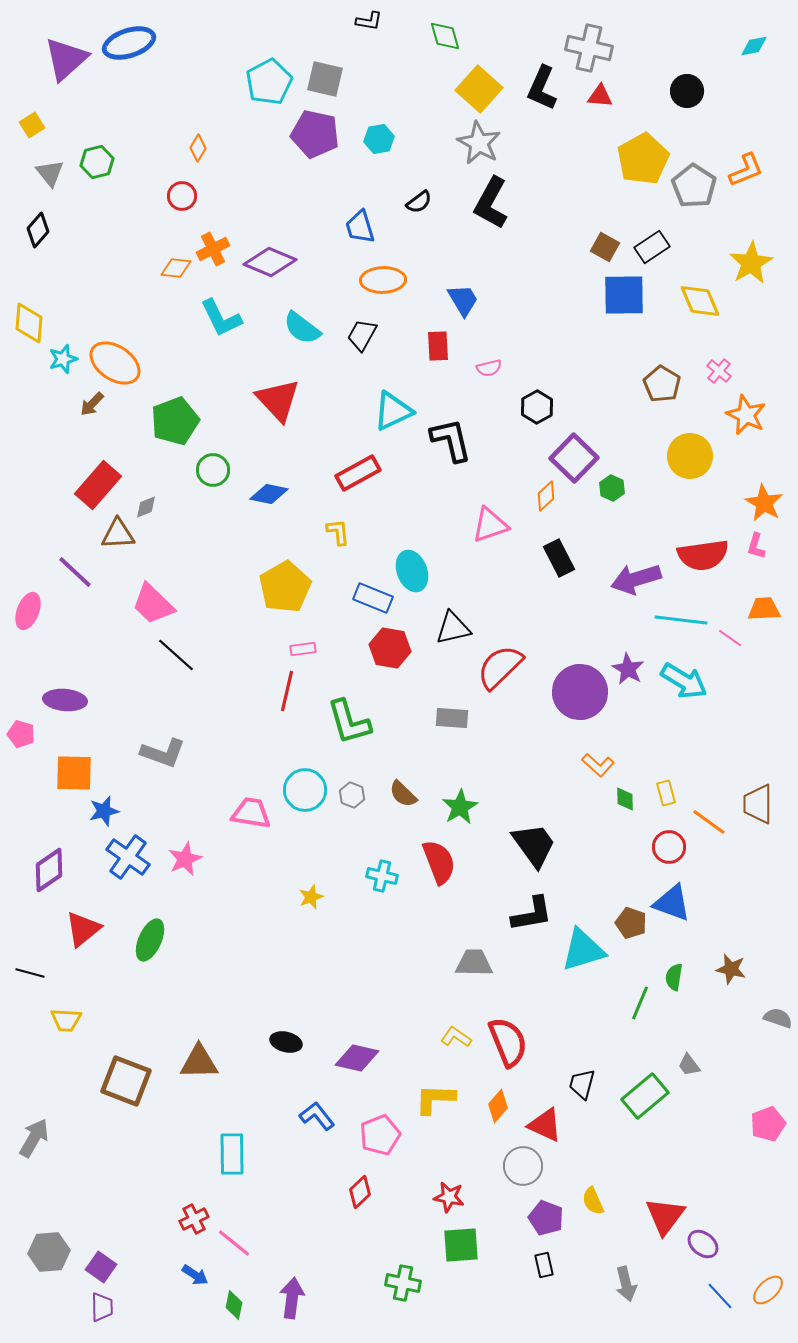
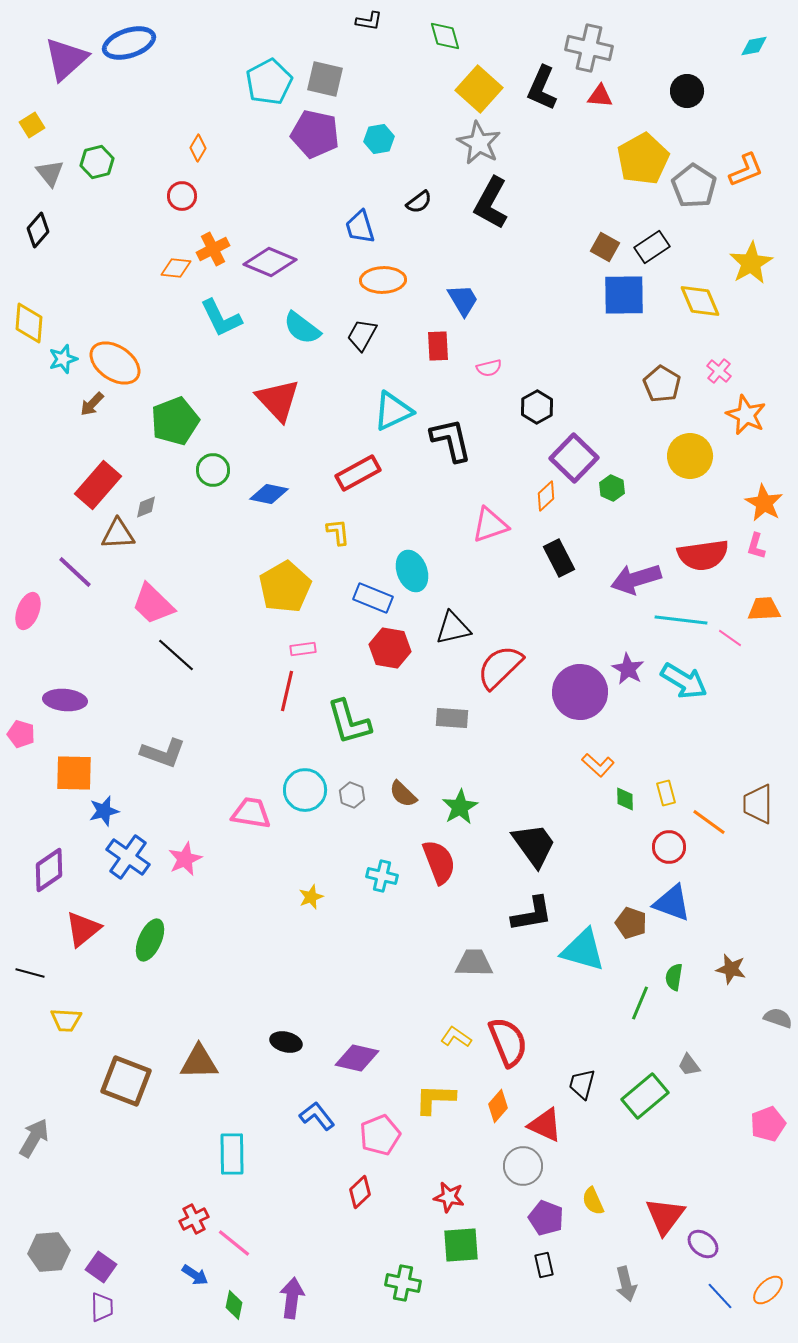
cyan triangle at (583, 950): rotated 33 degrees clockwise
